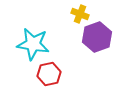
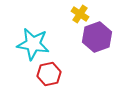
yellow cross: rotated 12 degrees clockwise
